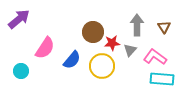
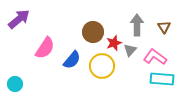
red star: moved 2 px right; rotated 14 degrees counterclockwise
cyan circle: moved 6 px left, 13 px down
